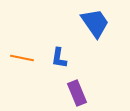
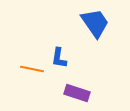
orange line: moved 10 px right, 11 px down
purple rectangle: rotated 50 degrees counterclockwise
